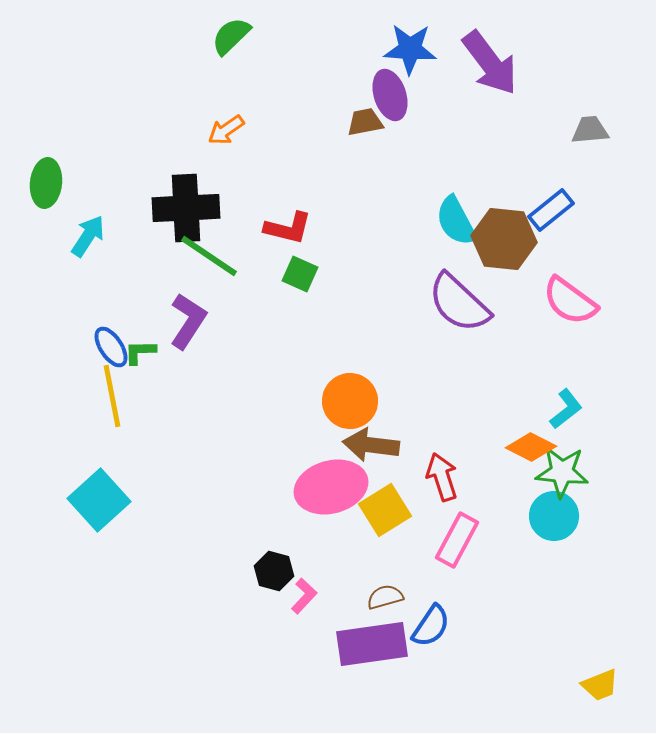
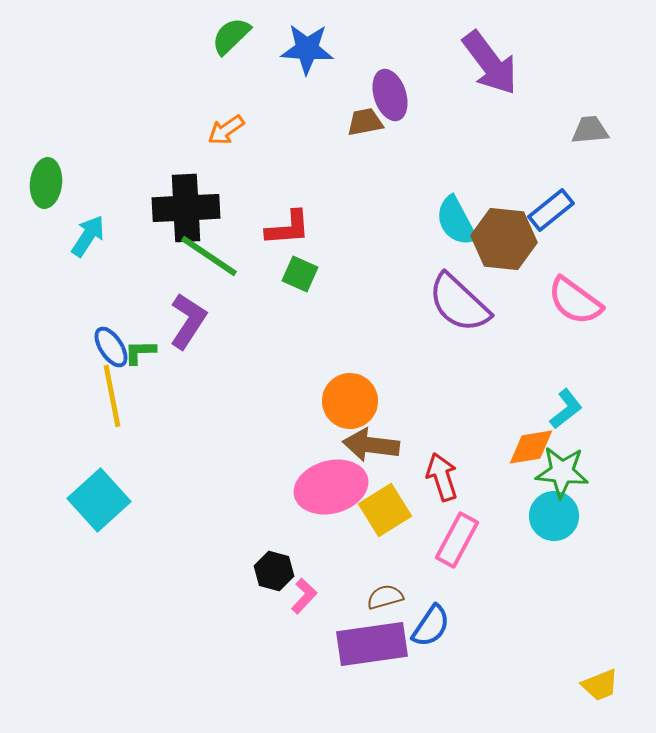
blue star: moved 103 px left
red L-shape: rotated 18 degrees counterclockwise
pink semicircle: moved 5 px right
orange diamond: rotated 36 degrees counterclockwise
